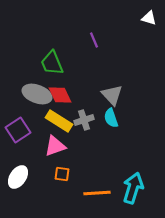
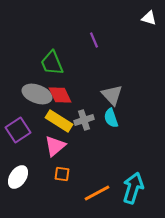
pink triangle: rotated 20 degrees counterclockwise
orange line: rotated 24 degrees counterclockwise
